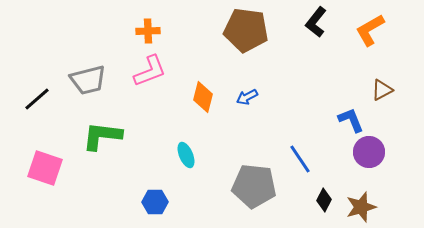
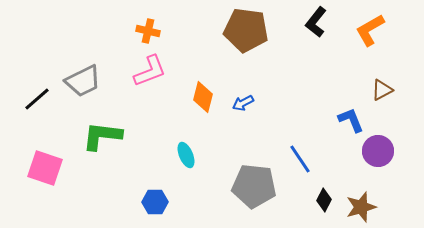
orange cross: rotated 15 degrees clockwise
gray trapezoid: moved 5 px left, 1 px down; rotated 12 degrees counterclockwise
blue arrow: moved 4 px left, 6 px down
purple circle: moved 9 px right, 1 px up
